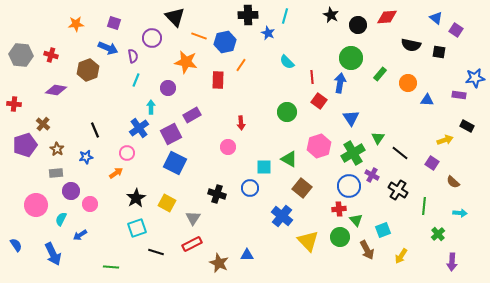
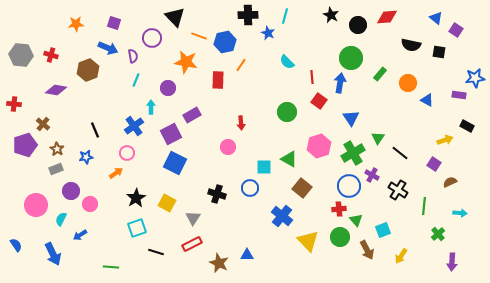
blue triangle at (427, 100): rotated 24 degrees clockwise
blue cross at (139, 128): moved 5 px left, 2 px up
purple square at (432, 163): moved 2 px right, 1 px down
gray rectangle at (56, 173): moved 4 px up; rotated 16 degrees counterclockwise
brown semicircle at (453, 182): moved 3 px left; rotated 112 degrees clockwise
